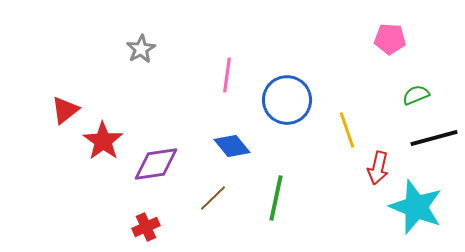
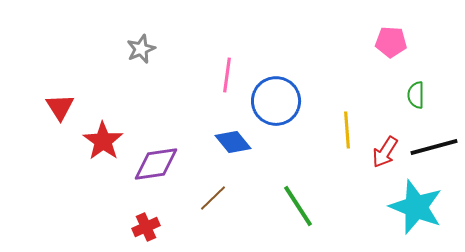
pink pentagon: moved 1 px right, 3 px down
gray star: rotated 8 degrees clockwise
green semicircle: rotated 68 degrees counterclockwise
blue circle: moved 11 px left, 1 px down
red triangle: moved 5 px left, 3 px up; rotated 24 degrees counterclockwise
yellow line: rotated 15 degrees clockwise
black line: moved 9 px down
blue diamond: moved 1 px right, 4 px up
red arrow: moved 7 px right, 16 px up; rotated 20 degrees clockwise
green line: moved 22 px right, 8 px down; rotated 45 degrees counterclockwise
